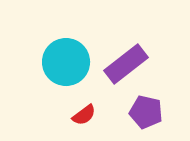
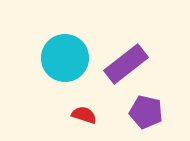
cyan circle: moved 1 px left, 4 px up
red semicircle: rotated 125 degrees counterclockwise
